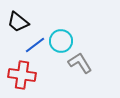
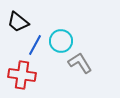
blue line: rotated 25 degrees counterclockwise
